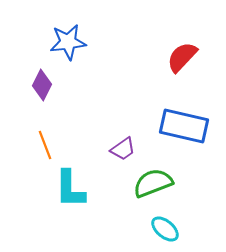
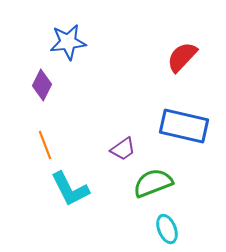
cyan L-shape: rotated 27 degrees counterclockwise
cyan ellipse: moved 2 px right; rotated 28 degrees clockwise
